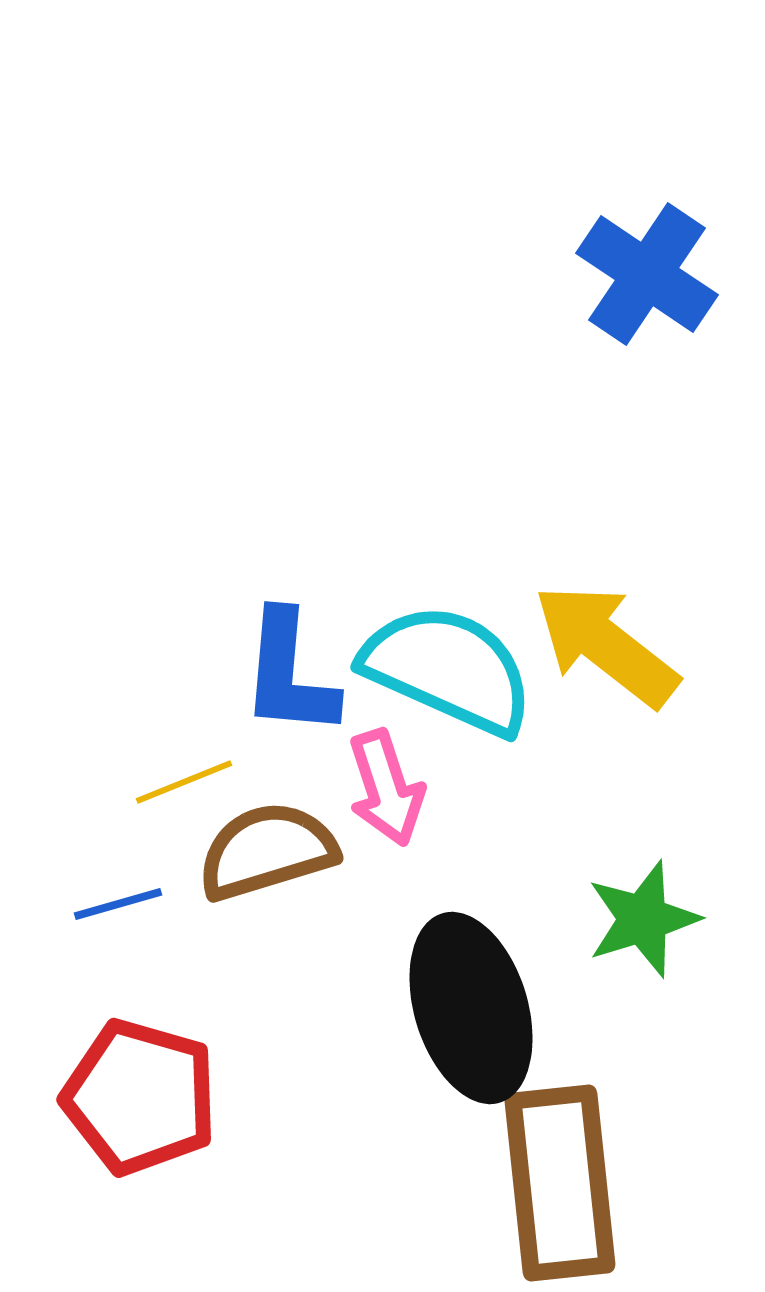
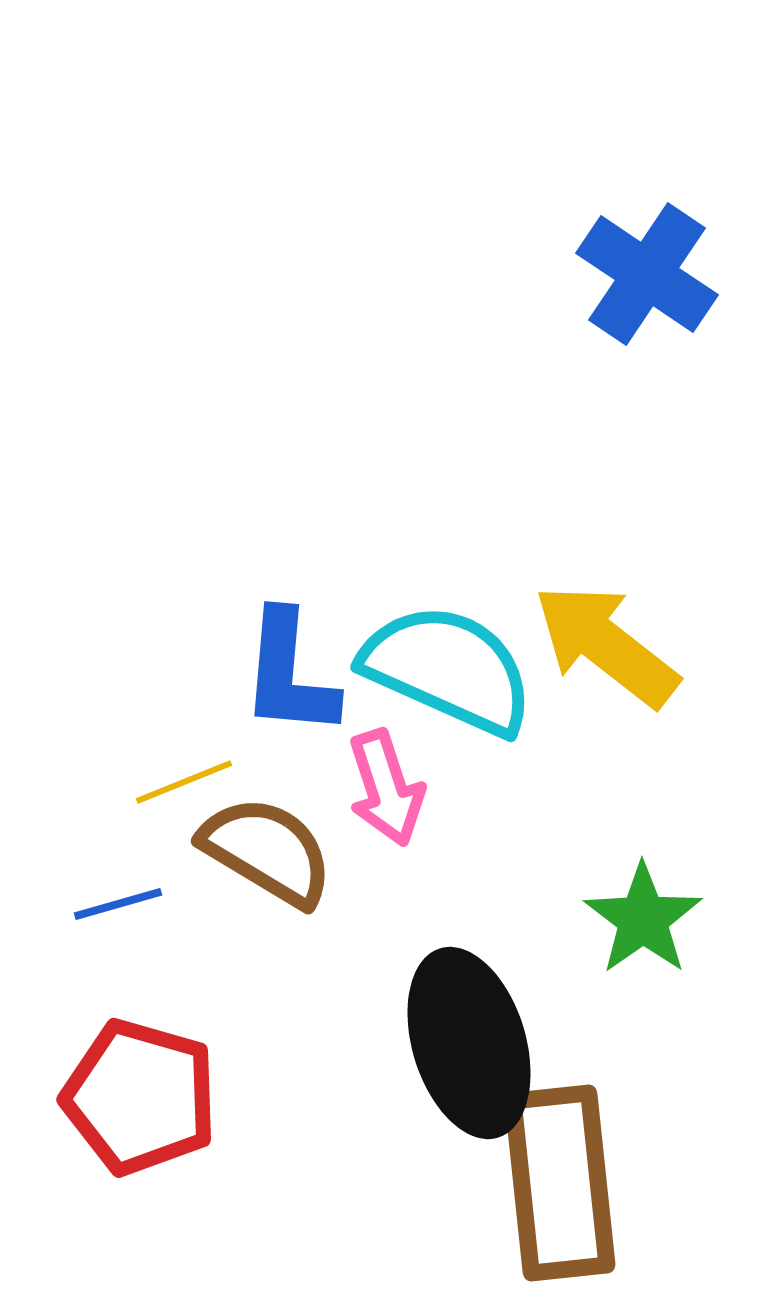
brown semicircle: rotated 48 degrees clockwise
green star: rotated 18 degrees counterclockwise
black ellipse: moved 2 px left, 35 px down
